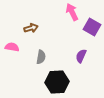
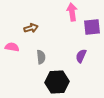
pink arrow: rotated 18 degrees clockwise
purple square: rotated 36 degrees counterclockwise
gray semicircle: rotated 16 degrees counterclockwise
